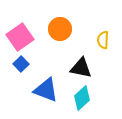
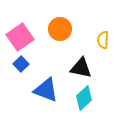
cyan diamond: moved 2 px right
